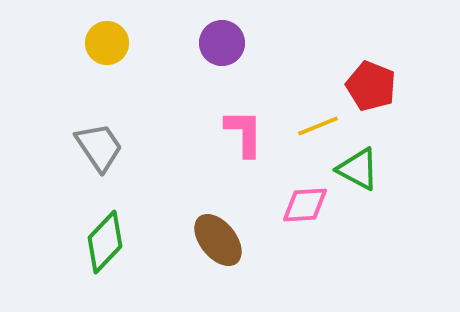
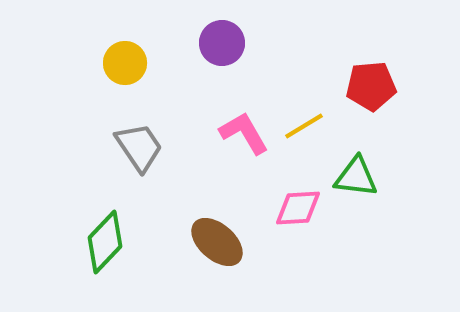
yellow circle: moved 18 px right, 20 px down
red pentagon: rotated 27 degrees counterclockwise
yellow line: moved 14 px left; rotated 9 degrees counterclockwise
pink L-shape: rotated 30 degrees counterclockwise
gray trapezoid: moved 40 px right
green triangle: moved 2 px left, 8 px down; rotated 21 degrees counterclockwise
pink diamond: moved 7 px left, 3 px down
brown ellipse: moved 1 px left, 2 px down; rotated 10 degrees counterclockwise
